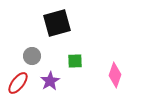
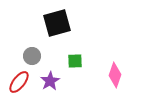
red ellipse: moved 1 px right, 1 px up
